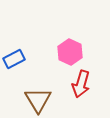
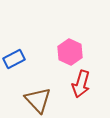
brown triangle: rotated 12 degrees counterclockwise
